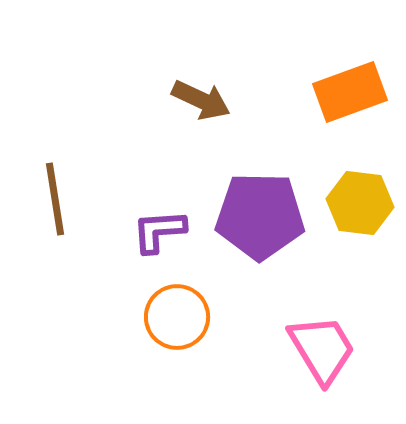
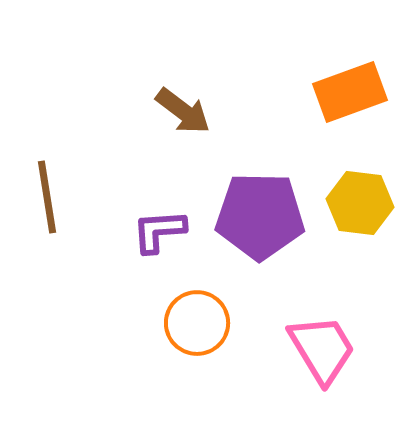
brown arrow: moved 18 px left, 11 px down; rotated 12 degrees clockwise
brown line: moved 8 px left, 2 px up
orange circle: moved 20 px right, 6 px down
